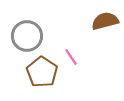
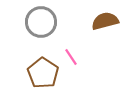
gray circle: moved 14 px right, 14 px up
brown pentagon: moved 1 px right, 1 px down
